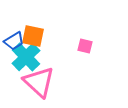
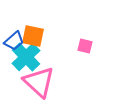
blue trapezoid: rotated 10 degrees counterclockwise
